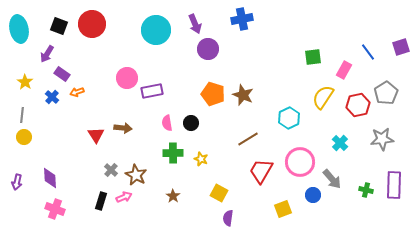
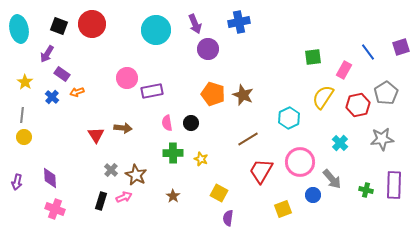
blue cross at (242, 19): moved 3 px left, 3 px down
